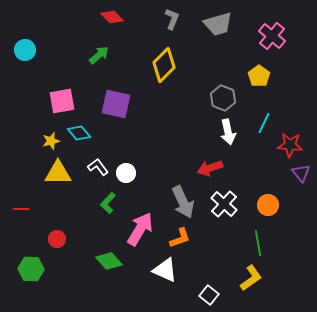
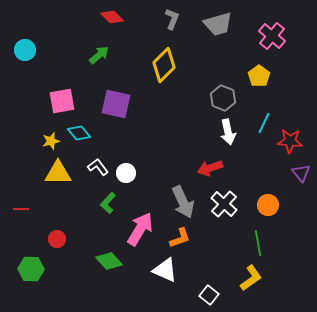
red star: moved 4 px up
